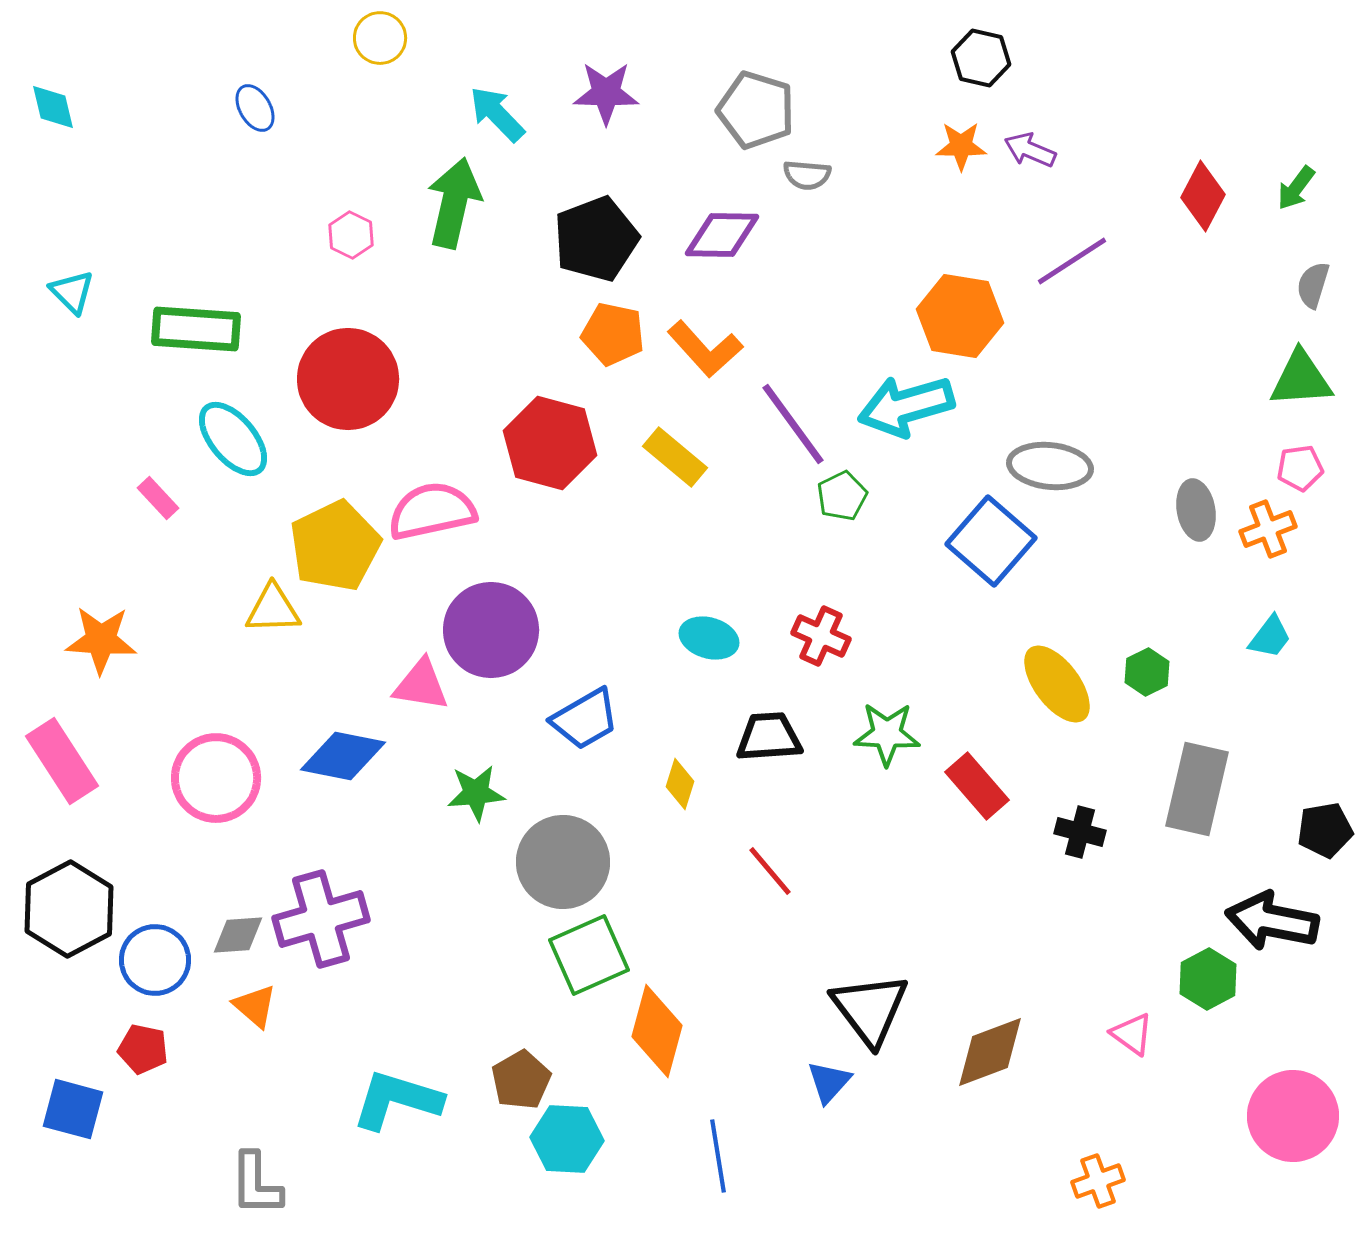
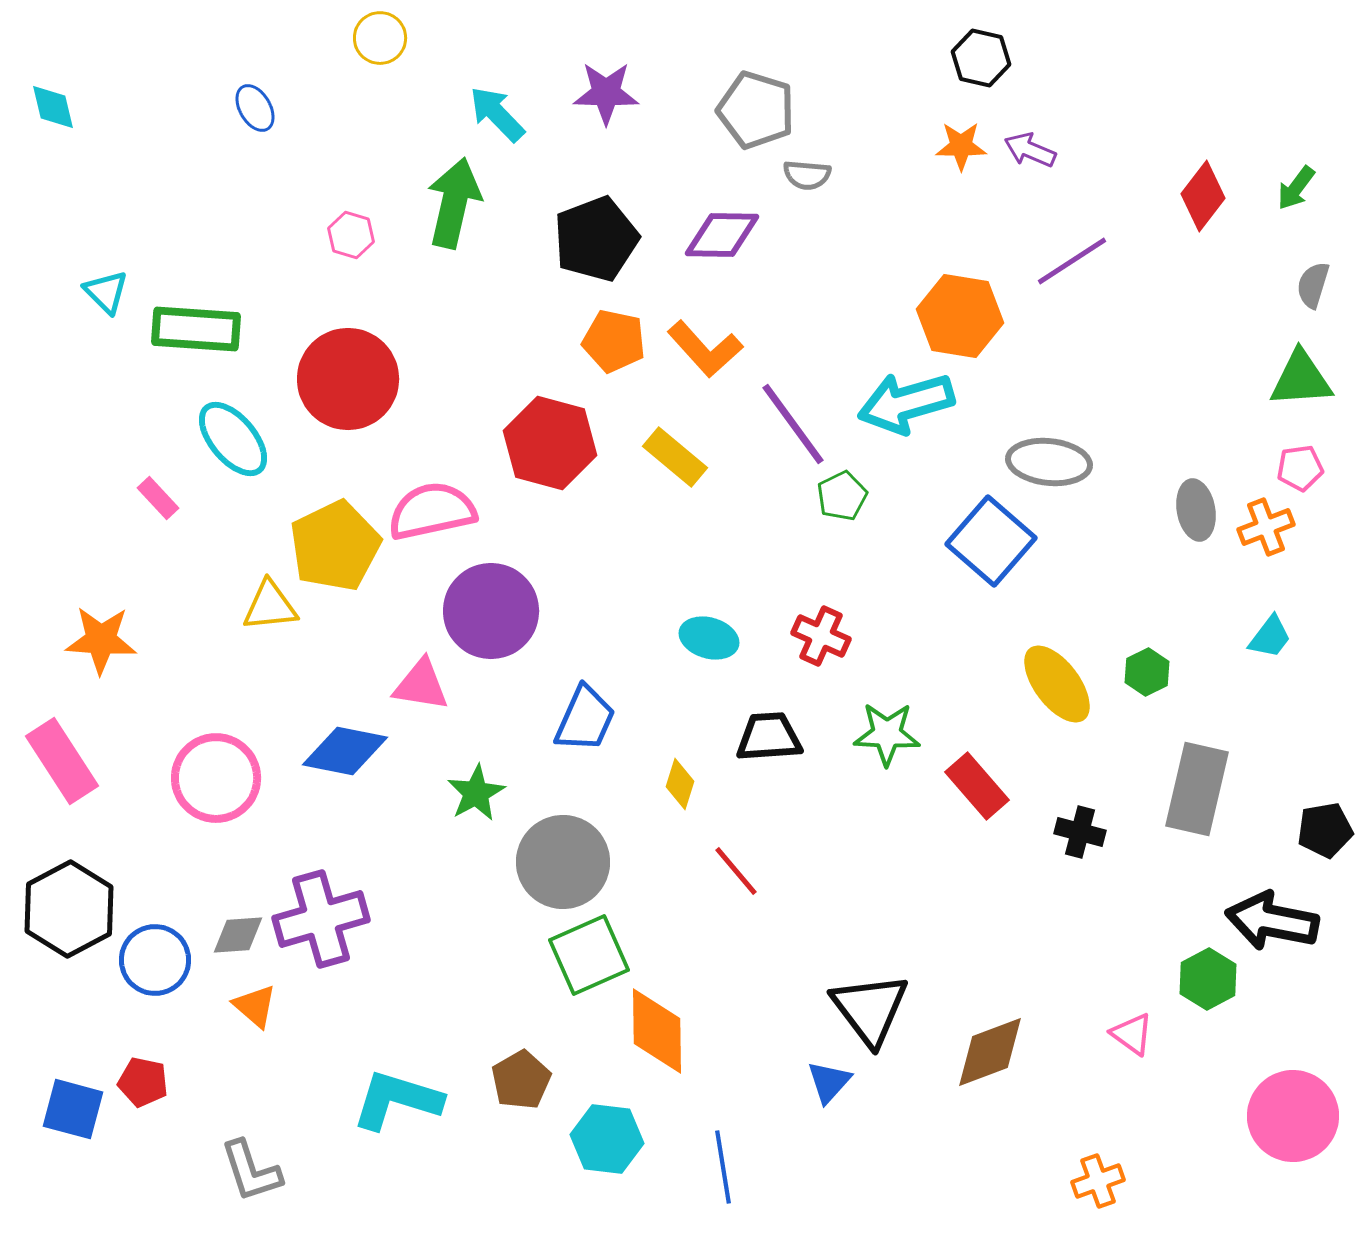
red diamond at (1203, 196): rotated 10 degrees clockwise
pink hexagon at (351, 235): rotated 9 degrees counterclockwise
cyan triangle at (72, 292): moved 34 px right
orange pentagon at (613, 334): moved 1 px right, 7 px down
cyan arrow at (906, 406): moved 3 px up
gray ellipse at (1050, 466): moved 1 px left, 4 px up
orange cross at (1268, 529): moved 2 px left, 2 px up
yellow triangle at (273, 609): moved 3 px left, 3 px up; rotated 4 degrees counterclockwise
purple circle at (491, 630): moved 19 px up
blue trapezoid at (585, 719): rotated 36 degrees counterclockwise
blue diamond at (343, 756): moved 2 px right, 5 px up
green star at (476, 793): rotated 24 degrees counterclockwise
red line at (770, 871): moved 34 px left
orange diamond at (657, 1031): rotated 16 degrees counterclockwise
red pentagon at (143, 1049): moved 33 px down
cyan hexagon at (567, 1139): moved 40 px right; rotated 4 degrees clockwise
blue line at (718, 1156): moved 5 px right, 11 px down
gray L-shape at (256, 1184): moved 5 px left, 13 px up; rotated 18 degrees counterclockwise
